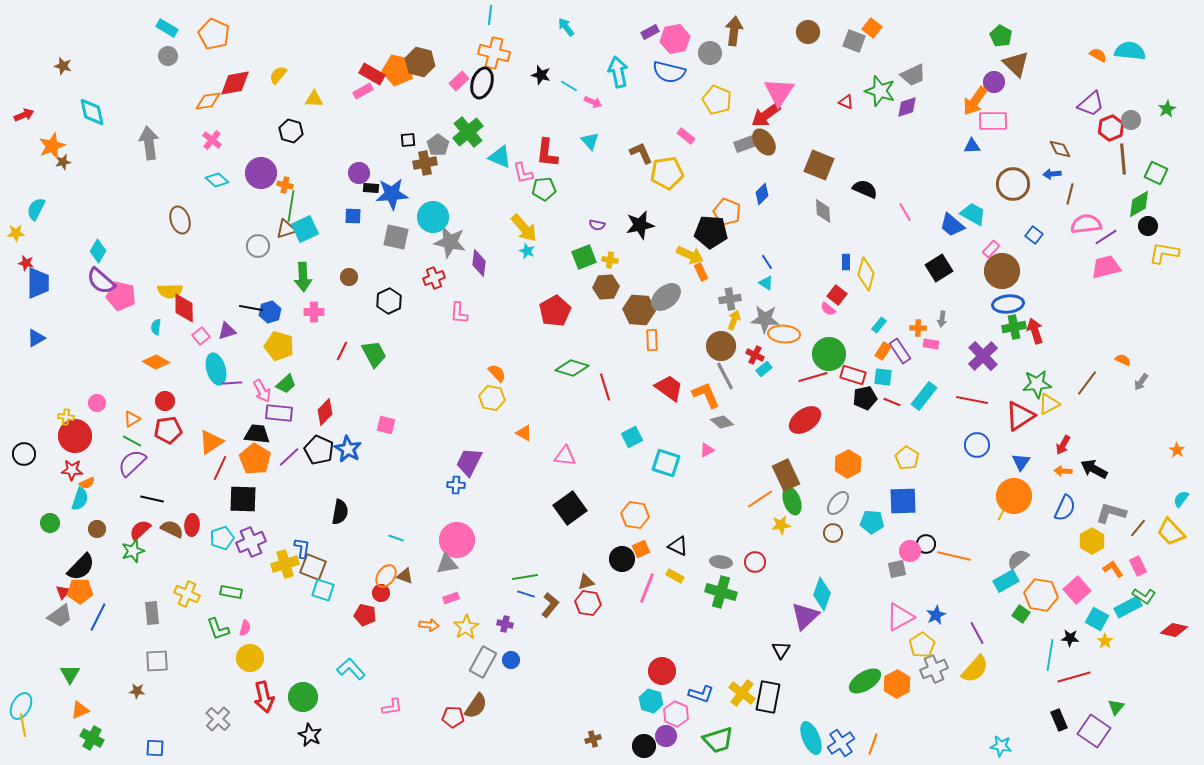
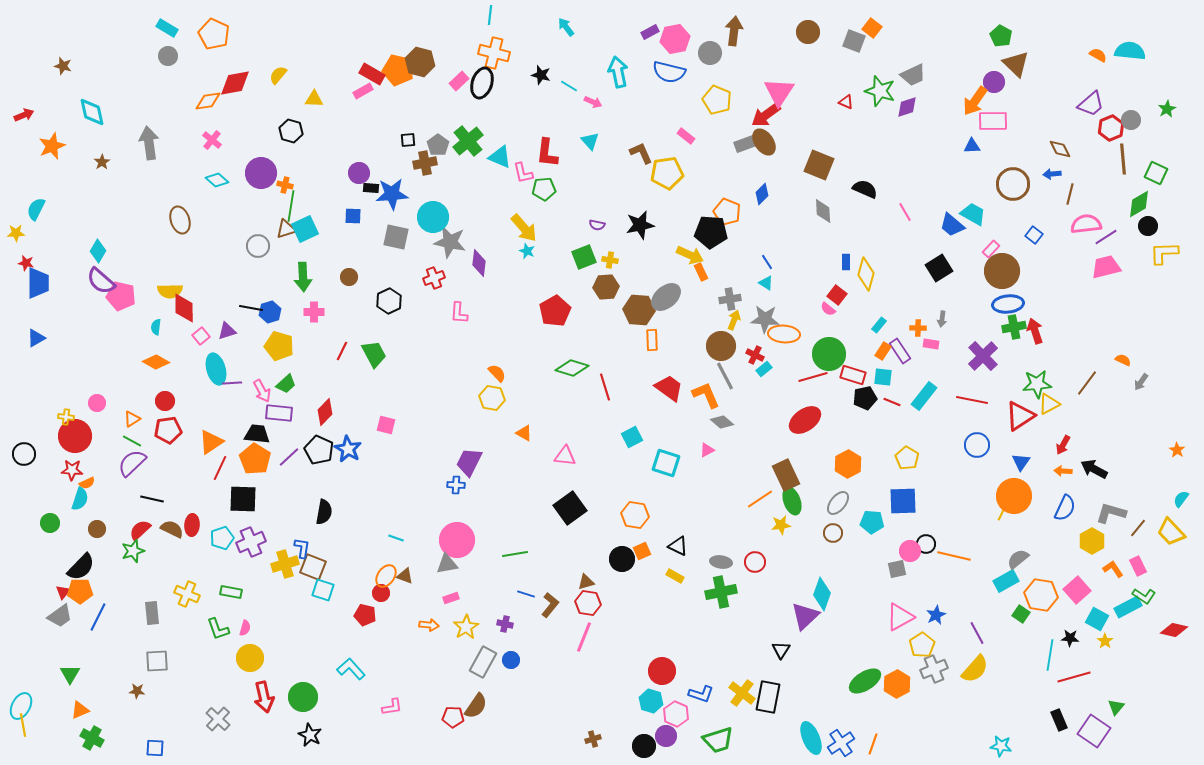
green cross at (468, 132): moved 9 px down
brown star at (63, 162): moved 39 px right; rotated 21 degrees counterclockwise
yellow L-shape at (1164, 253): rotated 12 degrees counterclockwise
black semicircle at (340, 512): moved 16 px left
orange square at (641, 549): moved 1 px right, 2 px down
green line at (525, 577): moved 10 px left, 23 px up
pink line at (647, 588): moved 63 px left, 49 px down
green cross at (721, 592): rotated 28 degrees counterclockwise
